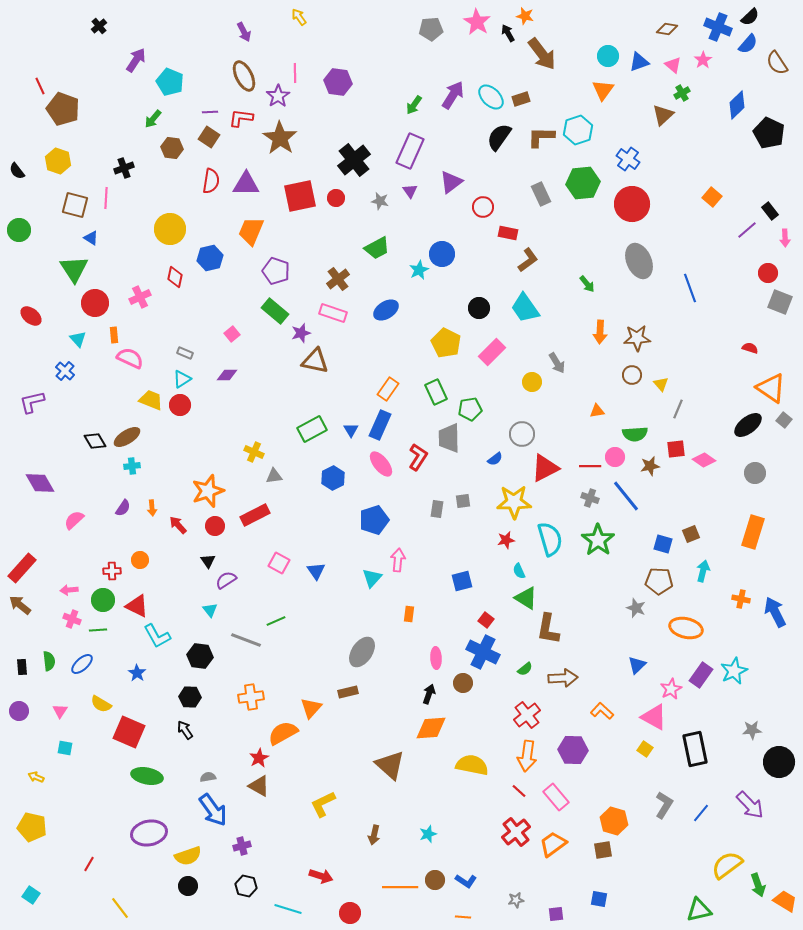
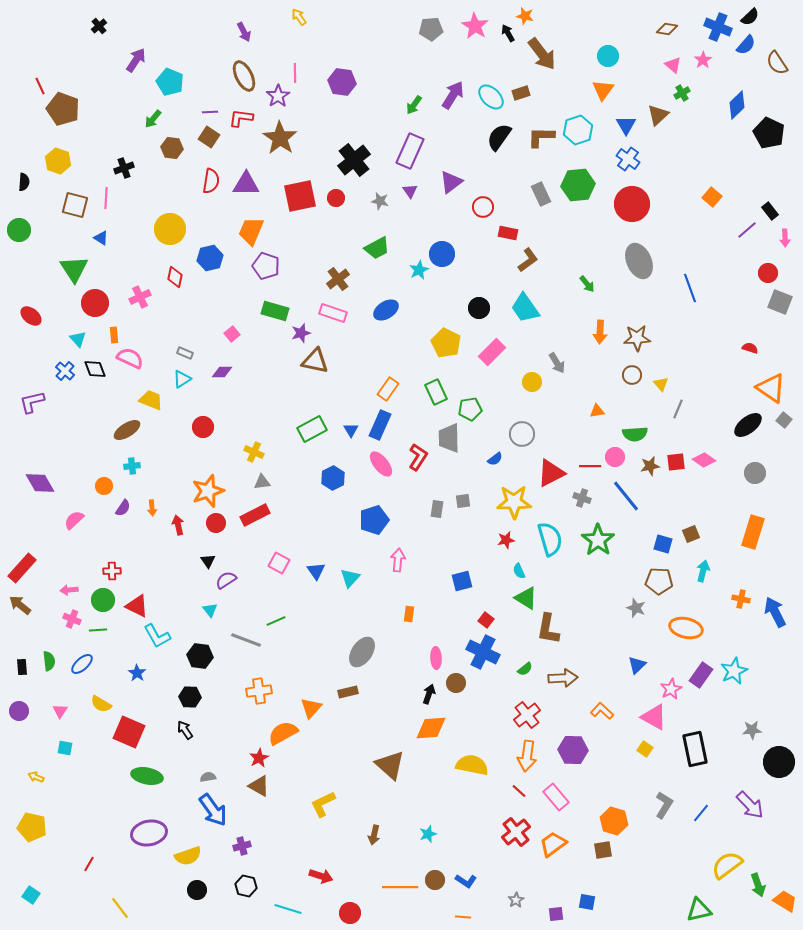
pink star at (477, 22): moved 2 px left, 4 px down
blue semicircle at (748, 44): moved 2 px left, 1 px down
blue triangle at (639, 62): moved 13 px left, 63 px down; rotated 40 degrees counterclockwise
purple hexagon at (338, 82): moved 4 px right
brown rectangle at (521, 99): moved 6 px up
brown triangle at (663, 115): moved 5 px left
black semicircle at (17, 171): moved 7 px right, 11 px down; rotated 138 degrees counterclockwise
green hexagon at (583, 183): moved 5 px left, 2 px down
blue triangle at (91, 238): moved 10 px right
purple pentagon at (276, 271): moved 10 px left, 5 px up
green rectangle at (275, 311): rotated 24 degrees counterclockwise
purple diamond at (227, 375): moved 5 px left, 3 px up
red circle at (180, 405): moved 23 px right, 22 px down
brown ellipse at (127, 437): moved 7 px up
black diamond at (95, 441): moved 72 px up; rotated 10 degrees clockwise
red square at (676, 449): moved 13 px down
red triangle at (545, 468): moved 6 px right, 5 px down
gray triangle at (274, 476): moved 12 px left, 6 px down
gray cross at (590, 498): moved 8 px left
red arrow at (178, 525): rotated 30 degrees clockwise
red circle at (215, 526): moved 1 px right, 3 px up
orange circle at (140, 560): moved 36 px left, 74 px up
cyan triangle at (372, 578): moved 22 px left
brown circle at (463, 683): moved 7 px left
orange cross at (251, 697): moved 8 px right, 6 px up
black circle at (188, 886): moved 9 px right, 4 px down
blue square at (599, 899): moved 12 px left, 3 px down
gray star at (516, 900): rotated 21 degrees counterclockwise
